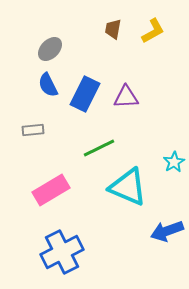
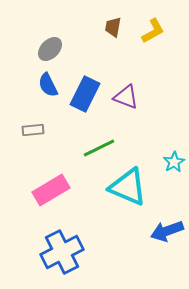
brown trapezoid: moved 2 px up
purple triangle: rotated 24 degrees clockwise
